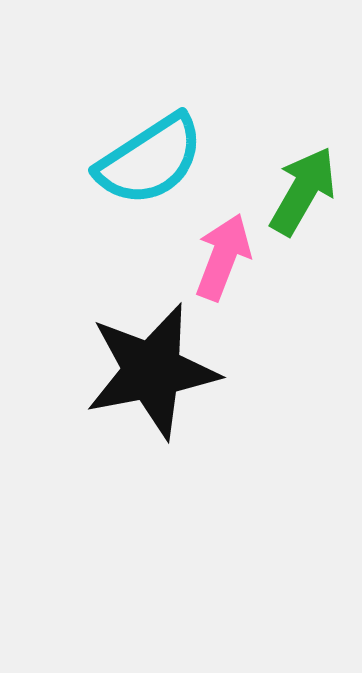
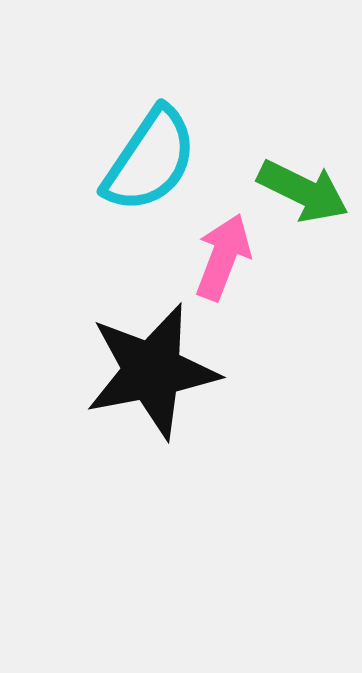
cyan semicircle: rotated 23 degrees counterclockwise
green arrow: rotated 86 degrees clockwise
